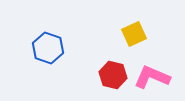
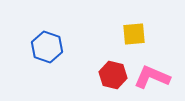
yellow square: rotated 20 degrees clockwise
blue hexagon: moved 1 px left, 1 px up
